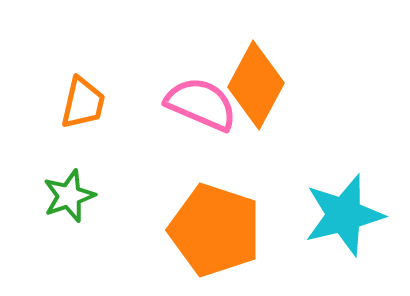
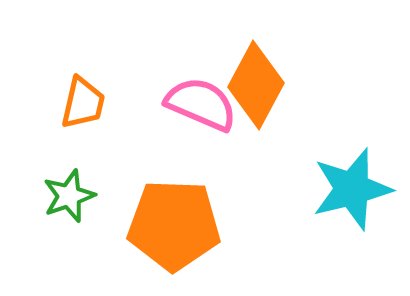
cyan star: moved 8 px right, 26 px up
orange pentagon: moved 41 px left, 5 px up; rotated 16 degrees counterclockwise
